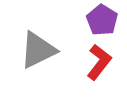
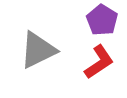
red L-shape: rotated 18 degrees clockwise
